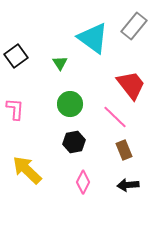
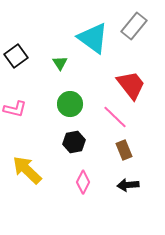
pink L-shape: rotated 100 degrees clockwise
